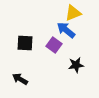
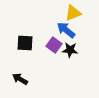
black star: moved 6 px left, 15 px up; rotated 14 degrees clockwise
